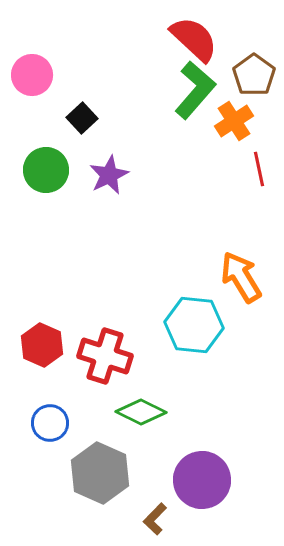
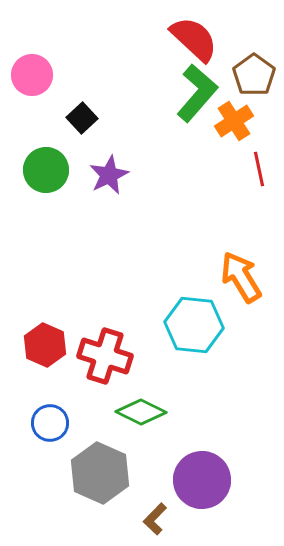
green L-shape: moved 2 px right, 3 px down
red hexagon: moved 3 px right
